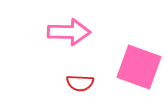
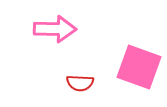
pink arrow: moved 14 px left, 3 px up
